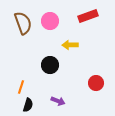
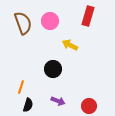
red rectangle: rotated 54 degrees counterclockwise
yellow arrow: rotated 28 degrees clockwise
black circle: moved 3 px right, 4 px down
red circle: moved 7 px left, 23 px down
